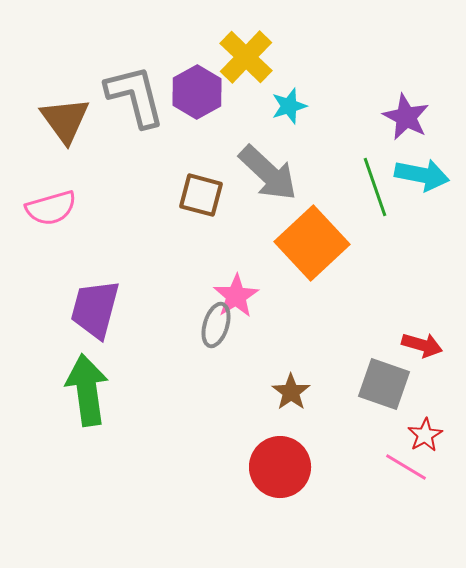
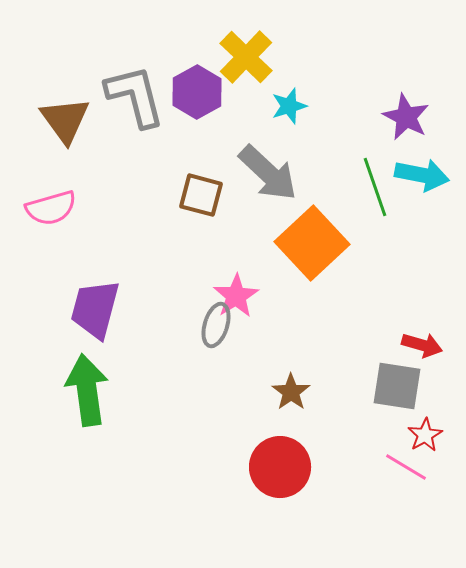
gray square: moved 13 px right, 2 px down; rotated 10 degrees counterclockwise
